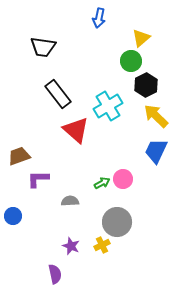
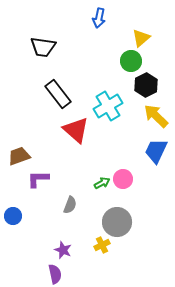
gray semicircle: moved 4 px down; rotated 114 degrees clockwise
purple star: moved 8 px left, 4 px down
